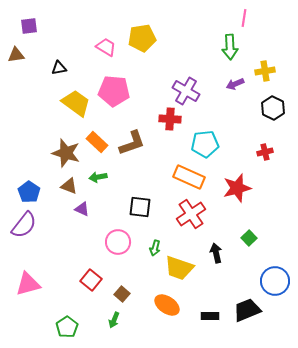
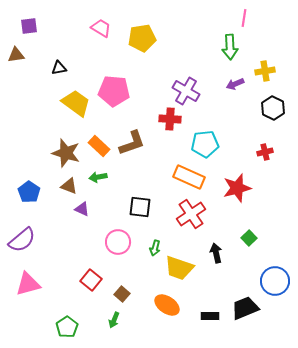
pink trapezoid at (106, 47): moved 5 px left, 19 px up
orange rectangle at (97, 142): moved 2 px right, 4 px down
purple semicircle at (24, 225): moved 2 px left, 15 px down; rotated 12 degrees clockwise
black trapezoid at (247, 310): moved 2 px left, 2 px up
